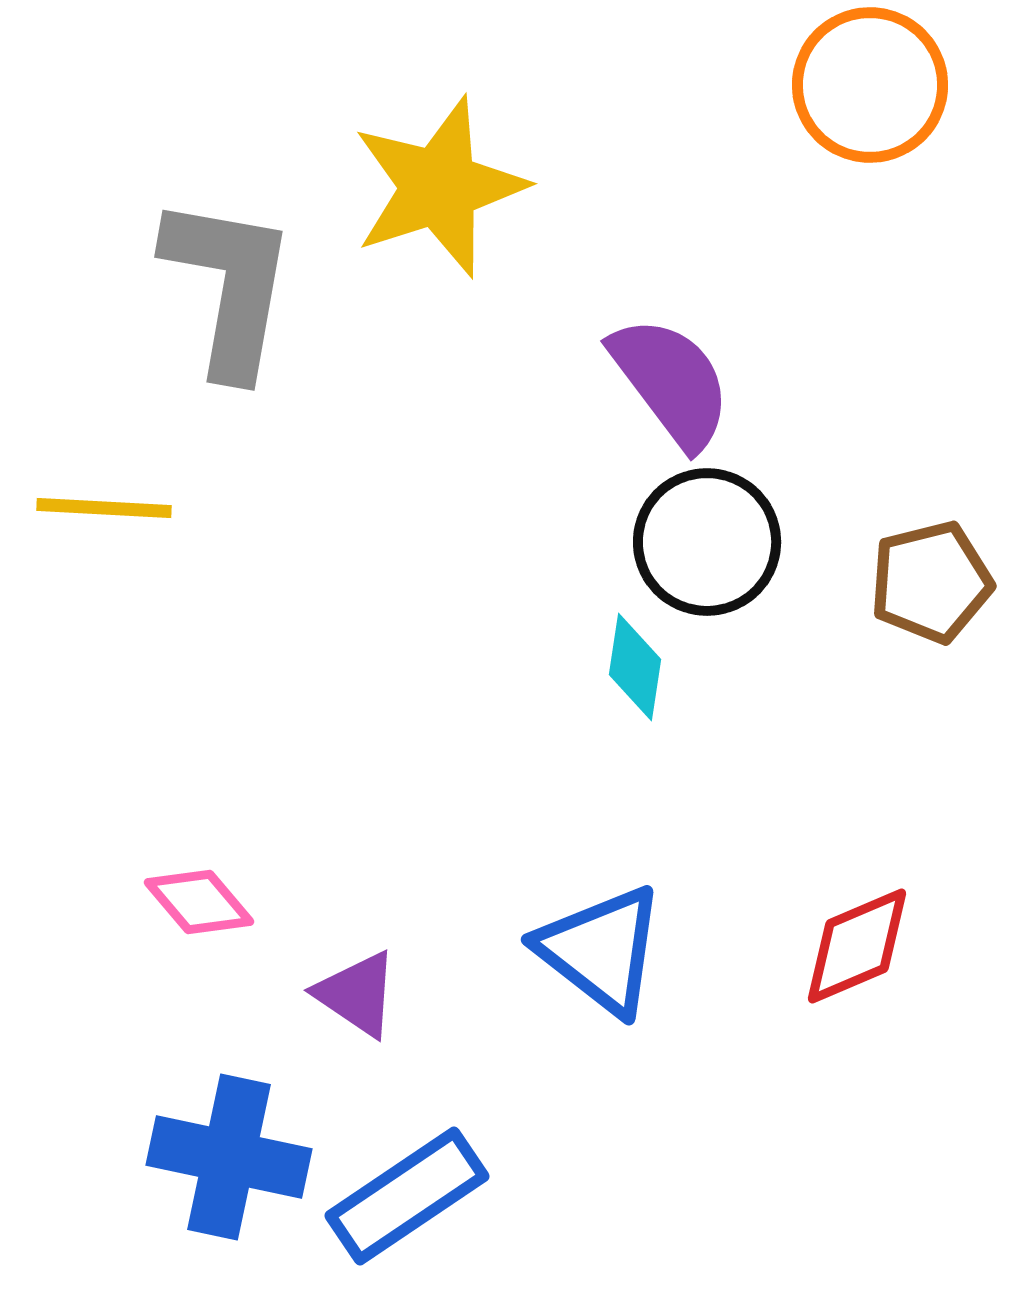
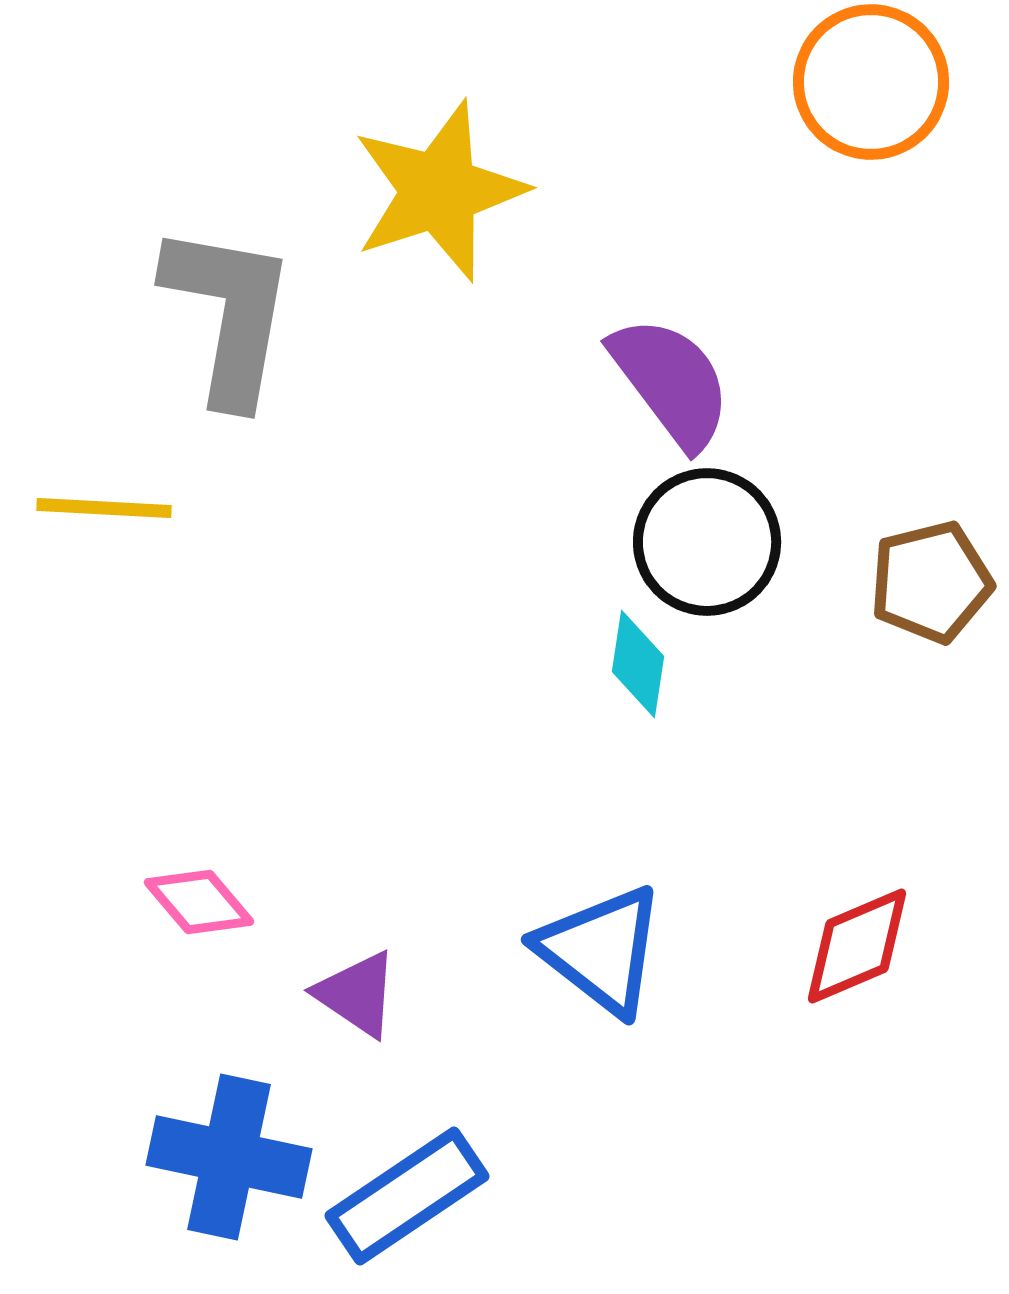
orange circle: moved 1 px right, 3 px up
yellow star: moved 4 px down
gray L-shape: moved 28 px down
cyan diamond: moved 3 px right, 3 px up
